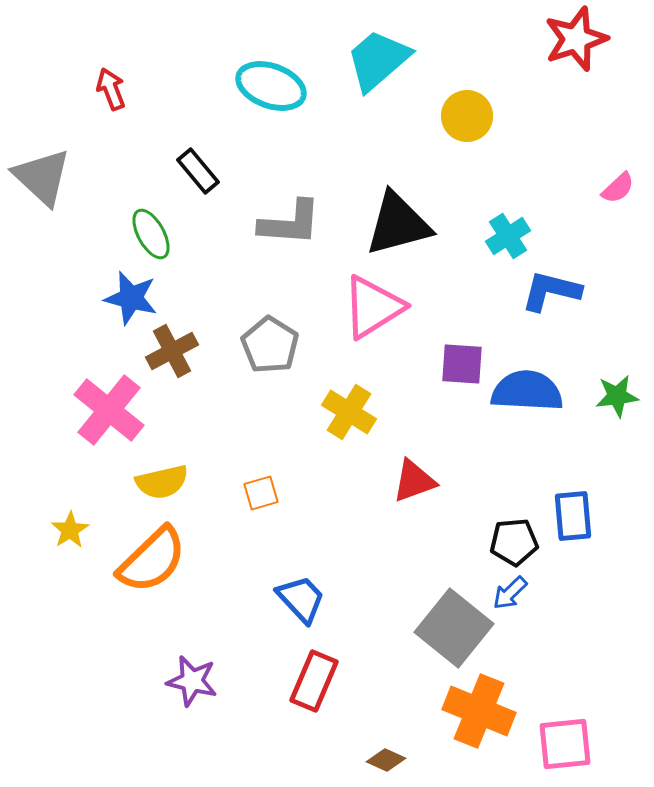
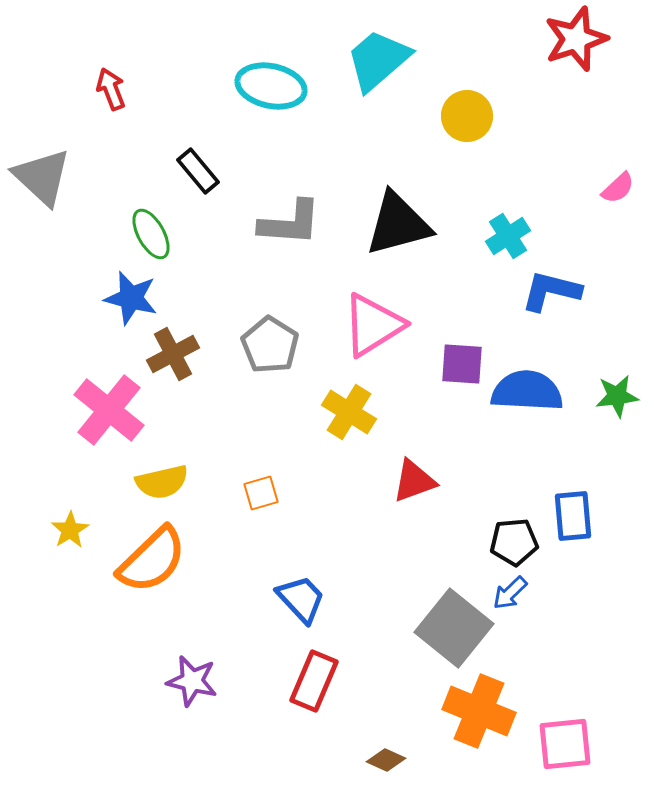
cyan ellipse: rotated 8 degrees counterclockwise
pink triangle: moved 18 px down
brown cross: moved 1 px right, 3 px down
